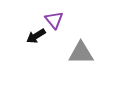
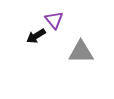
gray triangle: moved 1 px up
